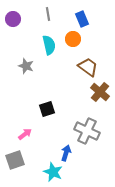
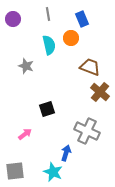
orange circle: moved 2 px left, 1 px up
brown trapezoid: moved 2 px right; rotated 15 degrees counterclockwise
gray square: moved 11 px down; rotated 12 degrees clockwise
